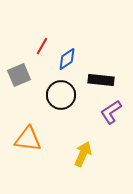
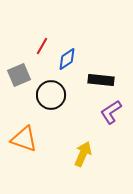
black circle: moved 10 px left
orange triangle: moved 4 px left; rotated 12 degrees clockwise
